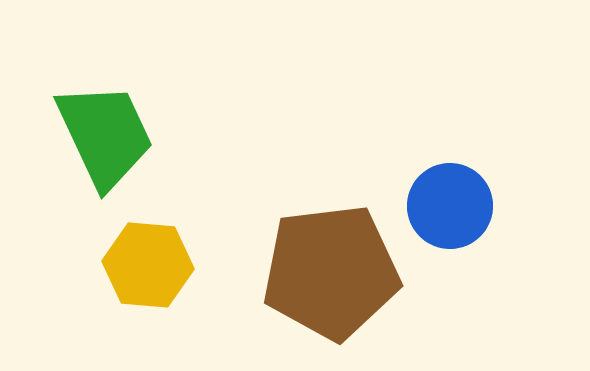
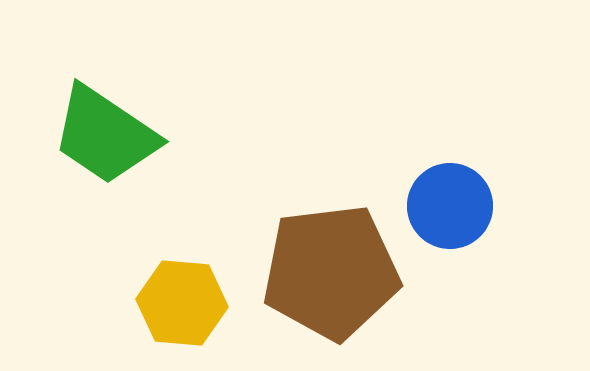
green trapezoid: rotated 149 degrees clockwise
yellow hexagon: moved 34 px right, 38 px down
